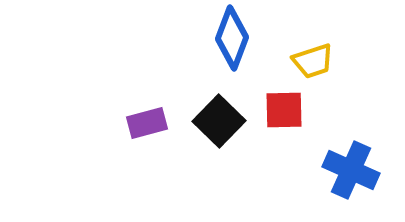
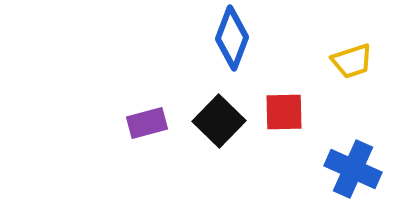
yellow trapezoid: moved 39 px right
red square: moved 2 px down
blue cross: moved 2 px right, 1 px up
